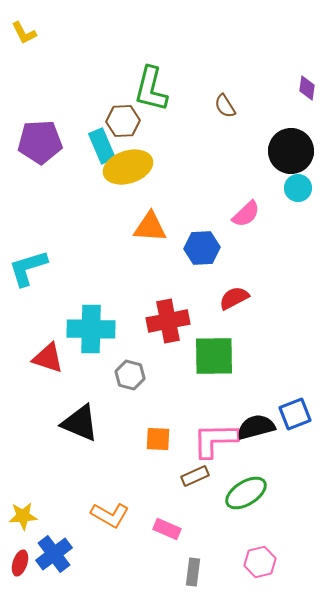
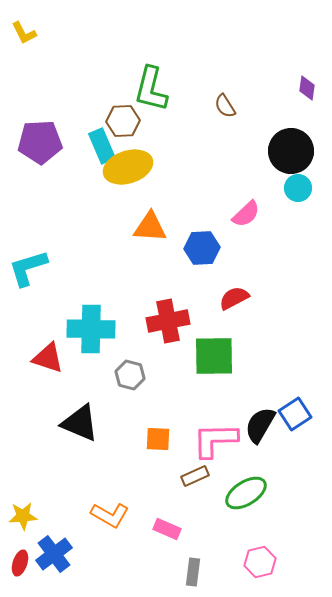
blue square: rotated 12 degrees counterclockwise
black semicircle: moved 4 px right, 2 px up; rotated 45 degrees counterclockwise
